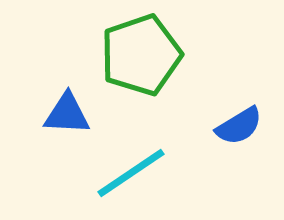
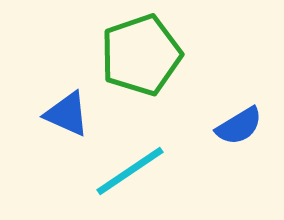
blue triangle: rotated 21 degrees clockwise
cyan line: moved 1 px left, 2 px up
